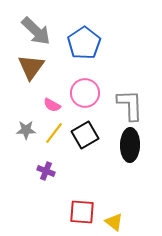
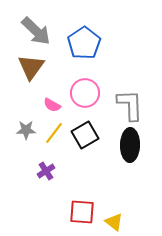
purple cross: rotated 36 degrees clockwise
